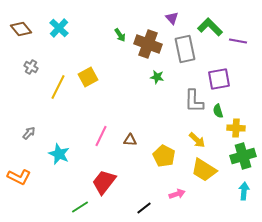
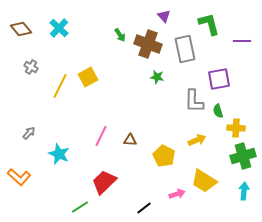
purple triangle: moved 8 px left, 2 px up
green L-shape: moved 1 px left, 3 px up; rotated 30 degrees clockwise
purple line: moved 4 px right; rotated 12 degrees counterclockwise
yellow line: moved 2 px right, 1 px up
yellow arrow: rotated 66 degrees counterclockwise
yellow trapezoid: moved 11 px down
orange L-shape: rotated 15 degrees clockwise
red trapezoid: rotated 8 degrees clockwise
